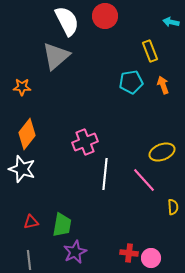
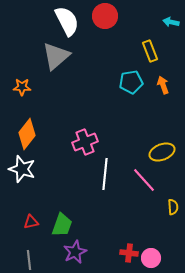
green trapezoid: rotated 10 degrees clockwise
